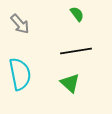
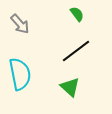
black line: rotated 28 degrees counterclockwise
green triangle: moved 4 px down
